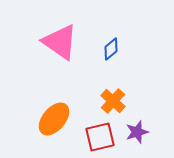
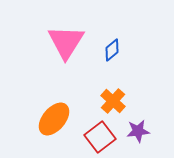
pink triangle: moved 6 px right; rotated 27 degrees clockwise
blue diamond: moved 1 px right, 1 px down
purple star: moved 1 px right, 1 px up; rotated 10 degrees clockwise
red square: rotated 24 degrees counterclockwise
